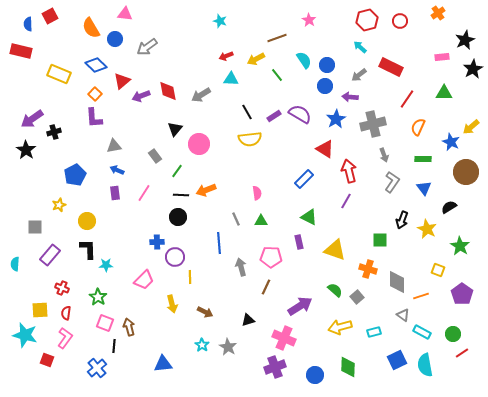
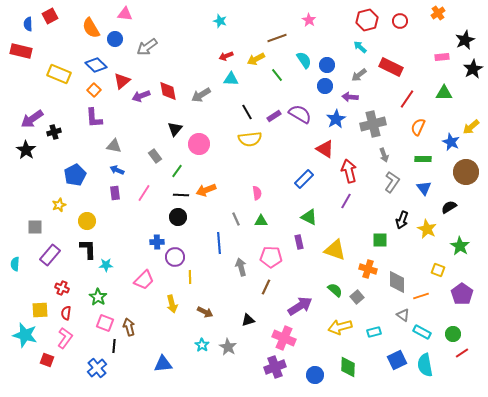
orange square at (95, 94): moved 1 px left, 4 px up
gray triangle at (114, 146): rotated 21 degrees clockwise
